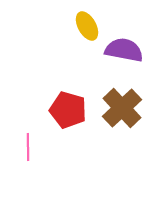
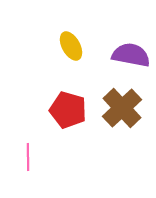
yellow ellipse: moved 16 px left, 20 px down
purple semicircle: moved 7 px right, 5 px down
pink line: moved 10 px down
